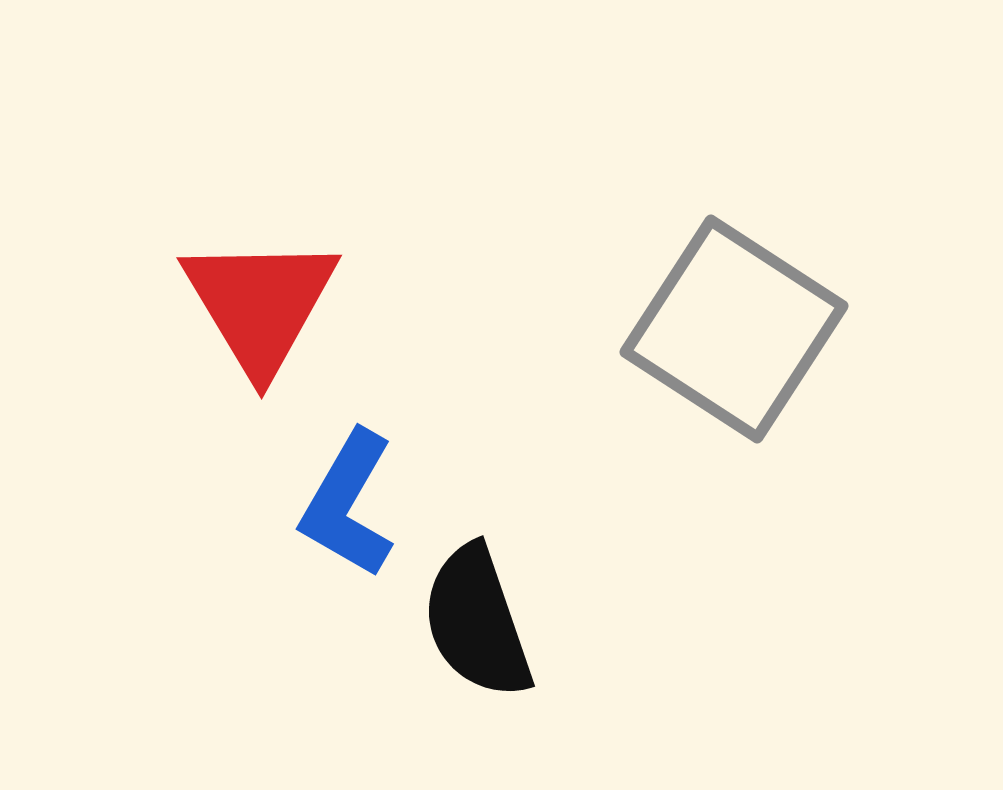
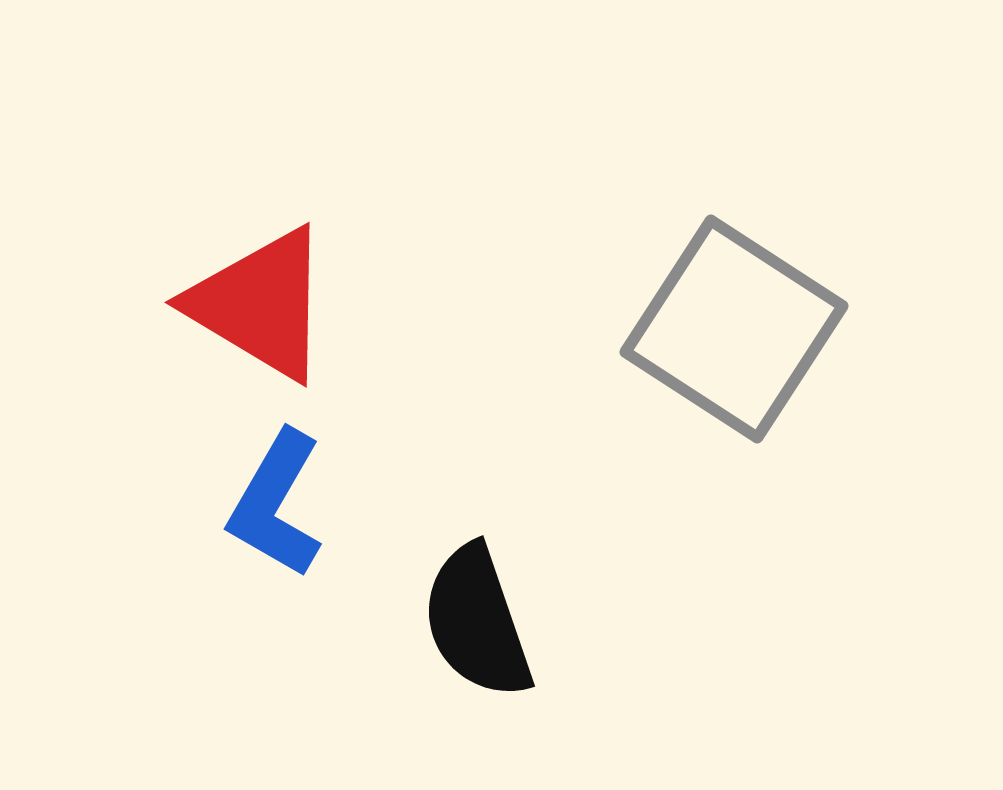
red triangle: rotated 28 degrees counterclockwise
blue L-shape: moved 72 px left
